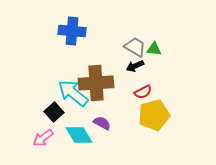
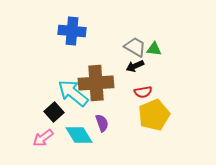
red semicircle: rotated 18 degrees clockwise
yellow pentagon: rotated 8 degrees counterclockwise
purple semicircle: rotated 42 degrees clockwise
